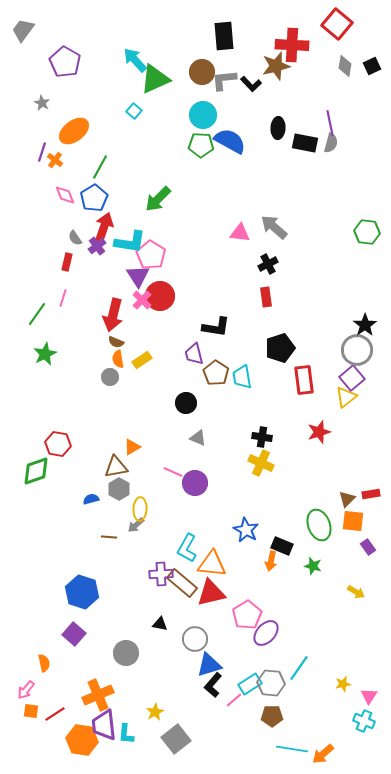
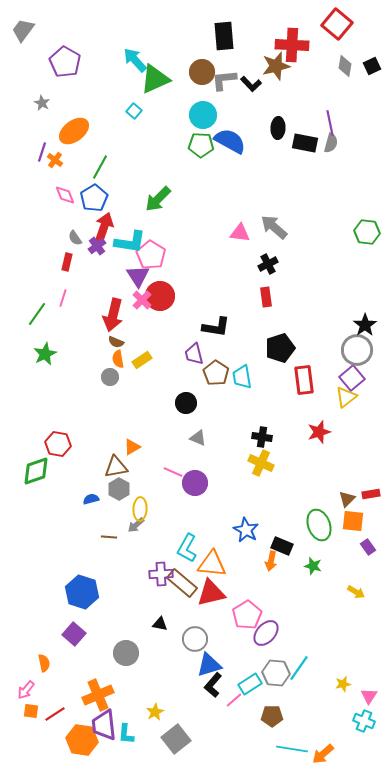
gray hexagon at (271, 683): moved 5 px right, 10 px up
